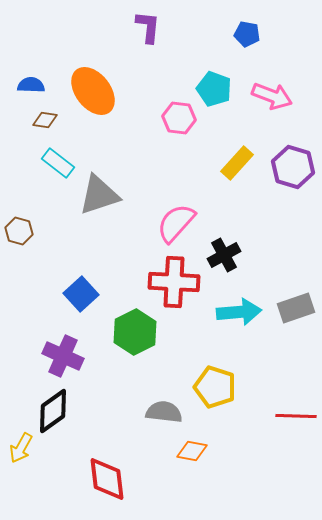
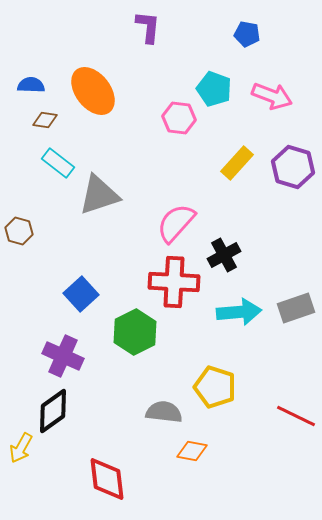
red line: rotated 24 degrees clockwise
